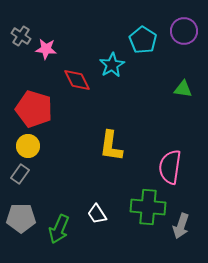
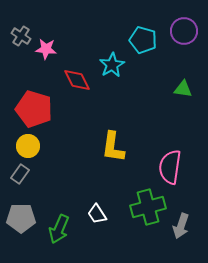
cyan pentagon: rotated 16 degrees counterclockwise
yellow L-shape: moved 2 px right, 1 px down
green cross: rotated 20 degrees counterclockwise
